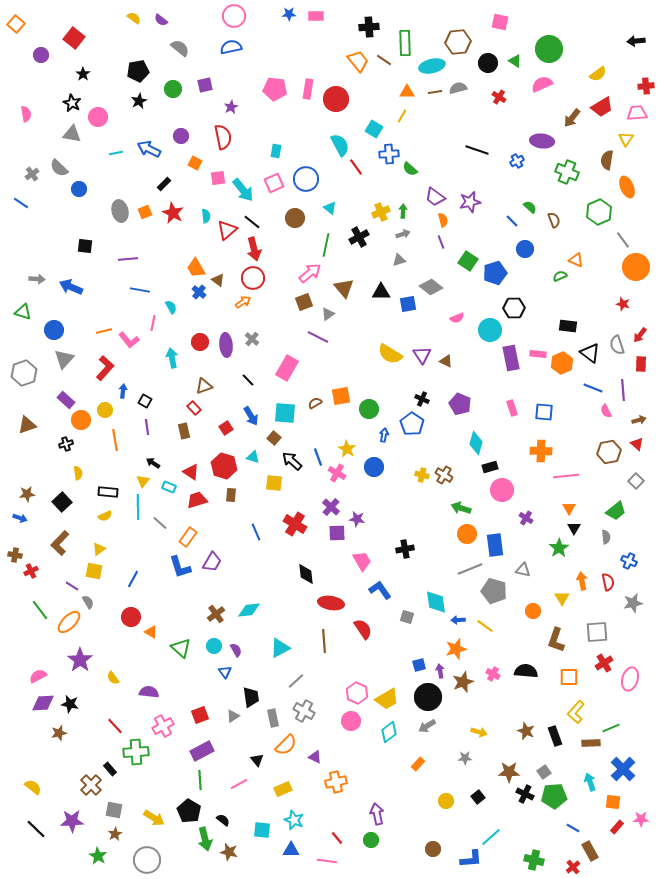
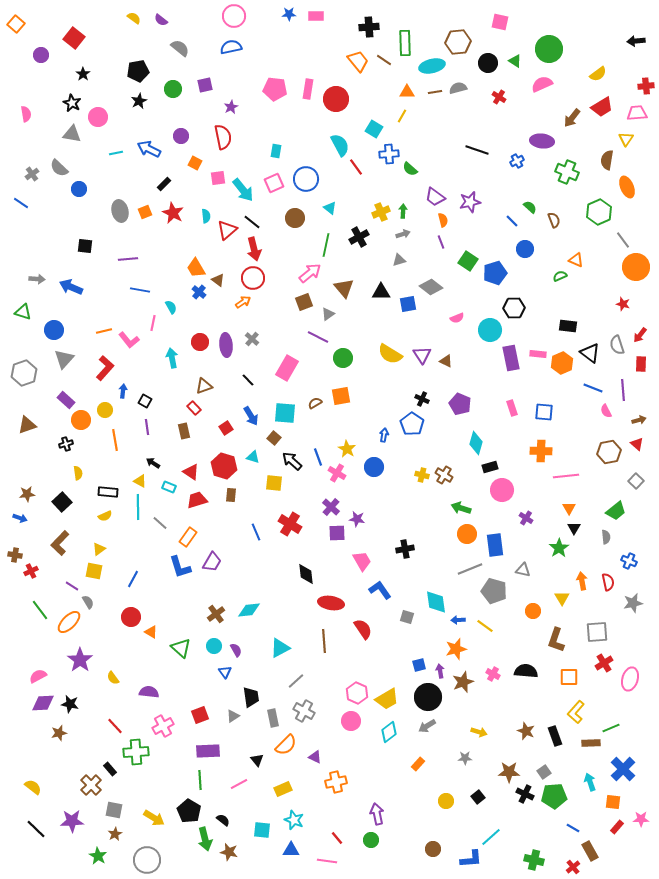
green circle at (369, 409): moved 26 px left, 51 px up
yellow triangle at (143, 481): moved 3 px left; rotated 40 degrees counterclockwise
red cross at (295, 524): moved 5 px left
purple rectangle at (202, 751): moved 6 px right; rotated 25 degrees clockwise
